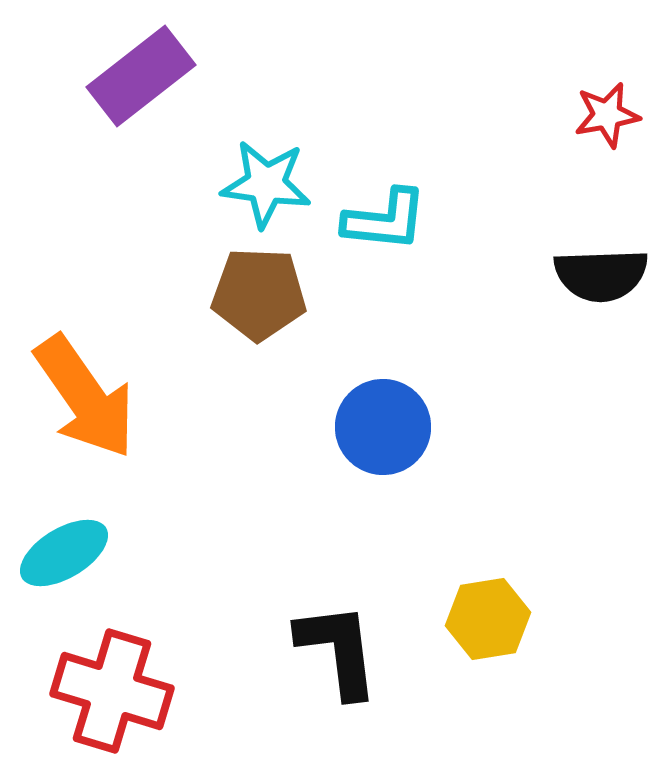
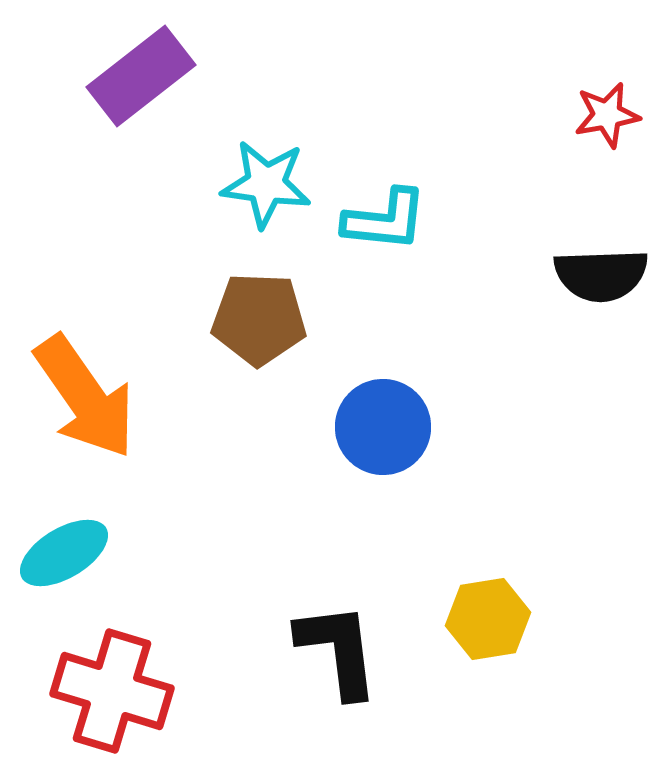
brown pentagon: moved 25 px down
